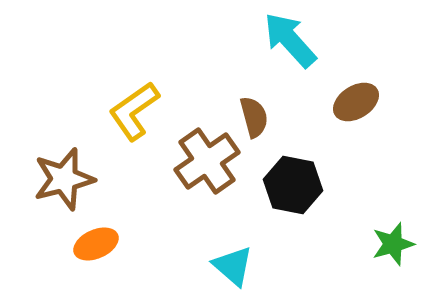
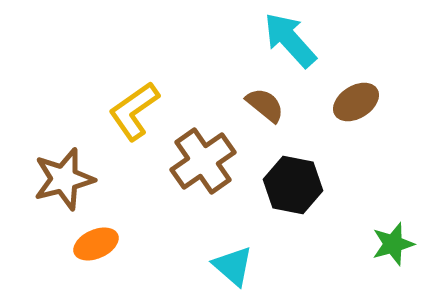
brown semicircle: moved 11 px right, 12 px up; rotated 36 degrees counterclockwise
brown cross: moved 4 px left
